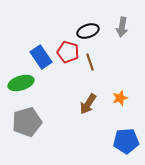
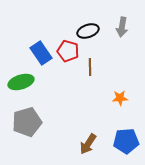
red pentagon: moved 1 px up
blue rectangle: moved 4 px up
brown line: moved 5 px down; rotated 18 degrees clockwise
green ellipse: moved 1 px up
orange star: rotated 14 degrees clockwise
brown arrow: moved 40 px down
